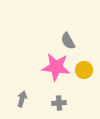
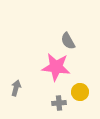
yellow circle: moved 4 px left, 22 px down
gray arrow: moved 6 px left, 11 px up
